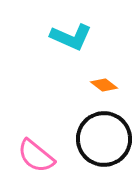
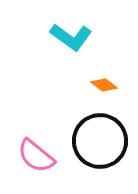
cyan L-shape: rotated 12 degrees clockwise
black circle: moved 4 px left, 2 px down
